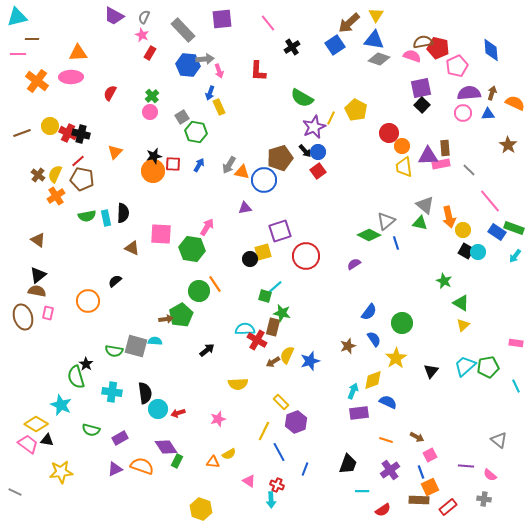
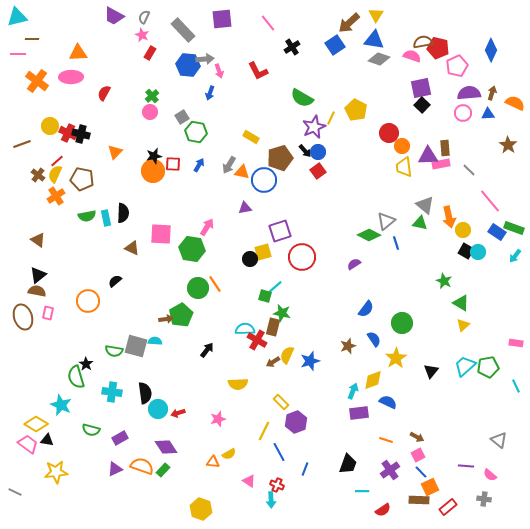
blue diamond at (491, 50): rotated 30 degrees clockwise
red L-shape at (258, 71): rotated 30 degrees counterclockwise
red semicircle at (110, 93): moved 6 px left
yellow rectangle at (219, 107): moved 32 px right, 30 px down; rotated 35 degrees counterclockwise
brown line at (22, 133): moved 11 px down
red line at (78, 161): moved 21 px left
red circle at (306, 256): moved 4 px left, 1 px down
green circle at (199, 291): moved 1 px left, 3 px up
blue semicircle at (369, 312): moved 3 px left, 3 px up
black arrow at (207, 350): rotated 14 degrees counterclockwise
pink square at (430, 455): moved 12 px left
green rectangle at (177, 461): moved 14 px left, 9 px down; rotated 16 degrees clockwise
yellow star at (61, 472): moved 5 px left
blue line at (421, 472): rotated 24 degrees counterclockwise
